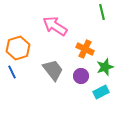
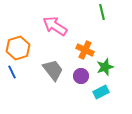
orange cross: moved 1 px down
